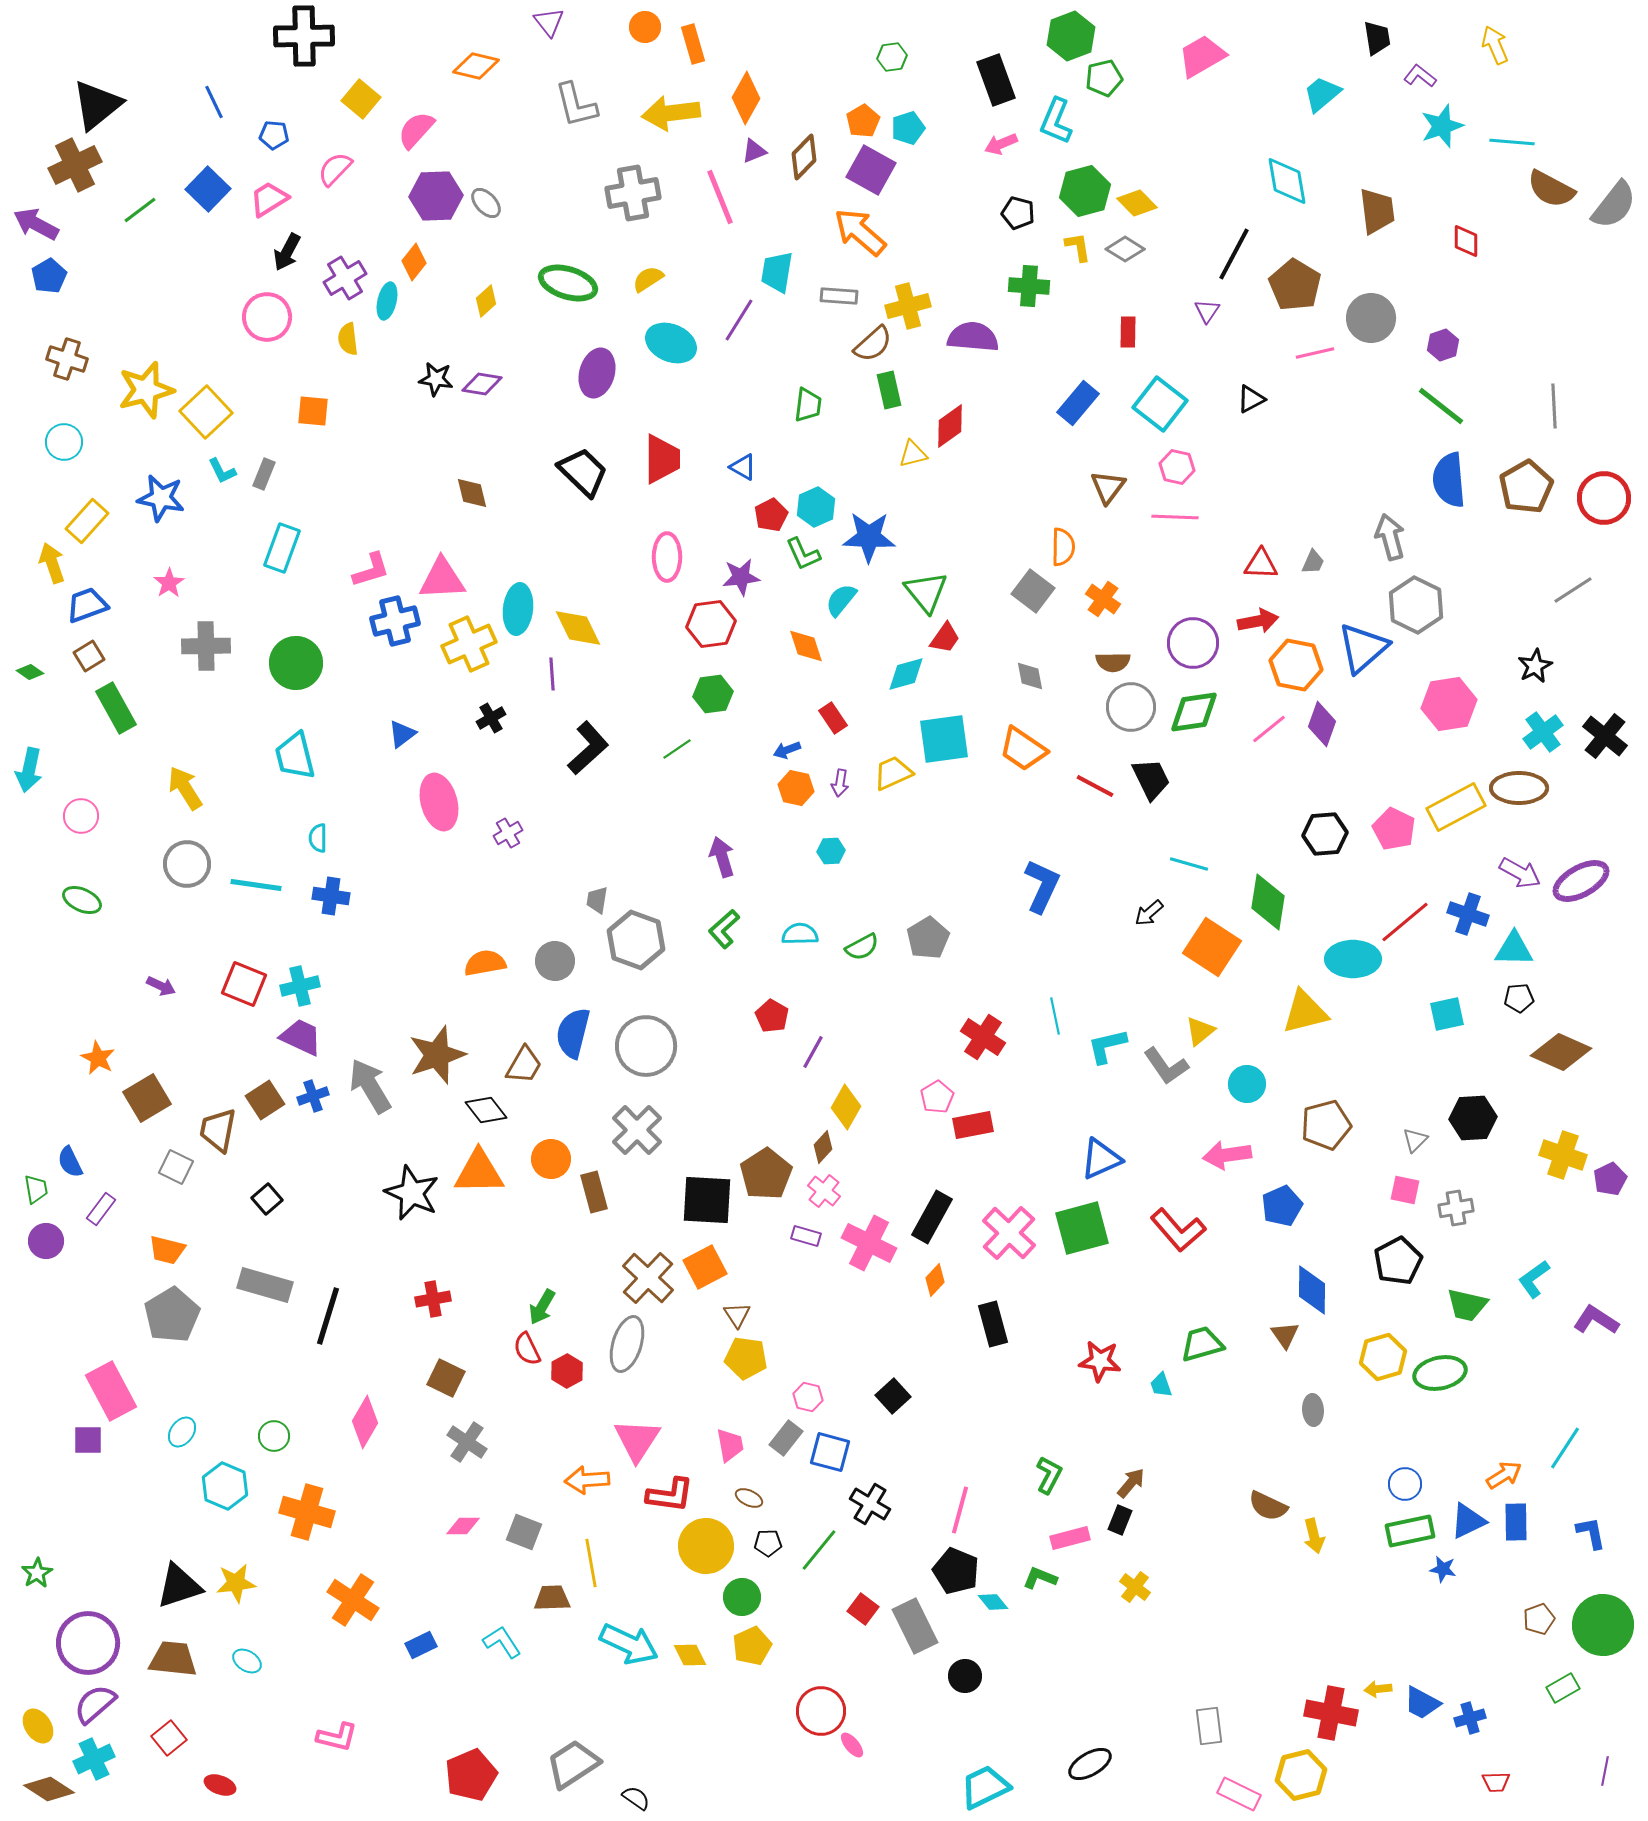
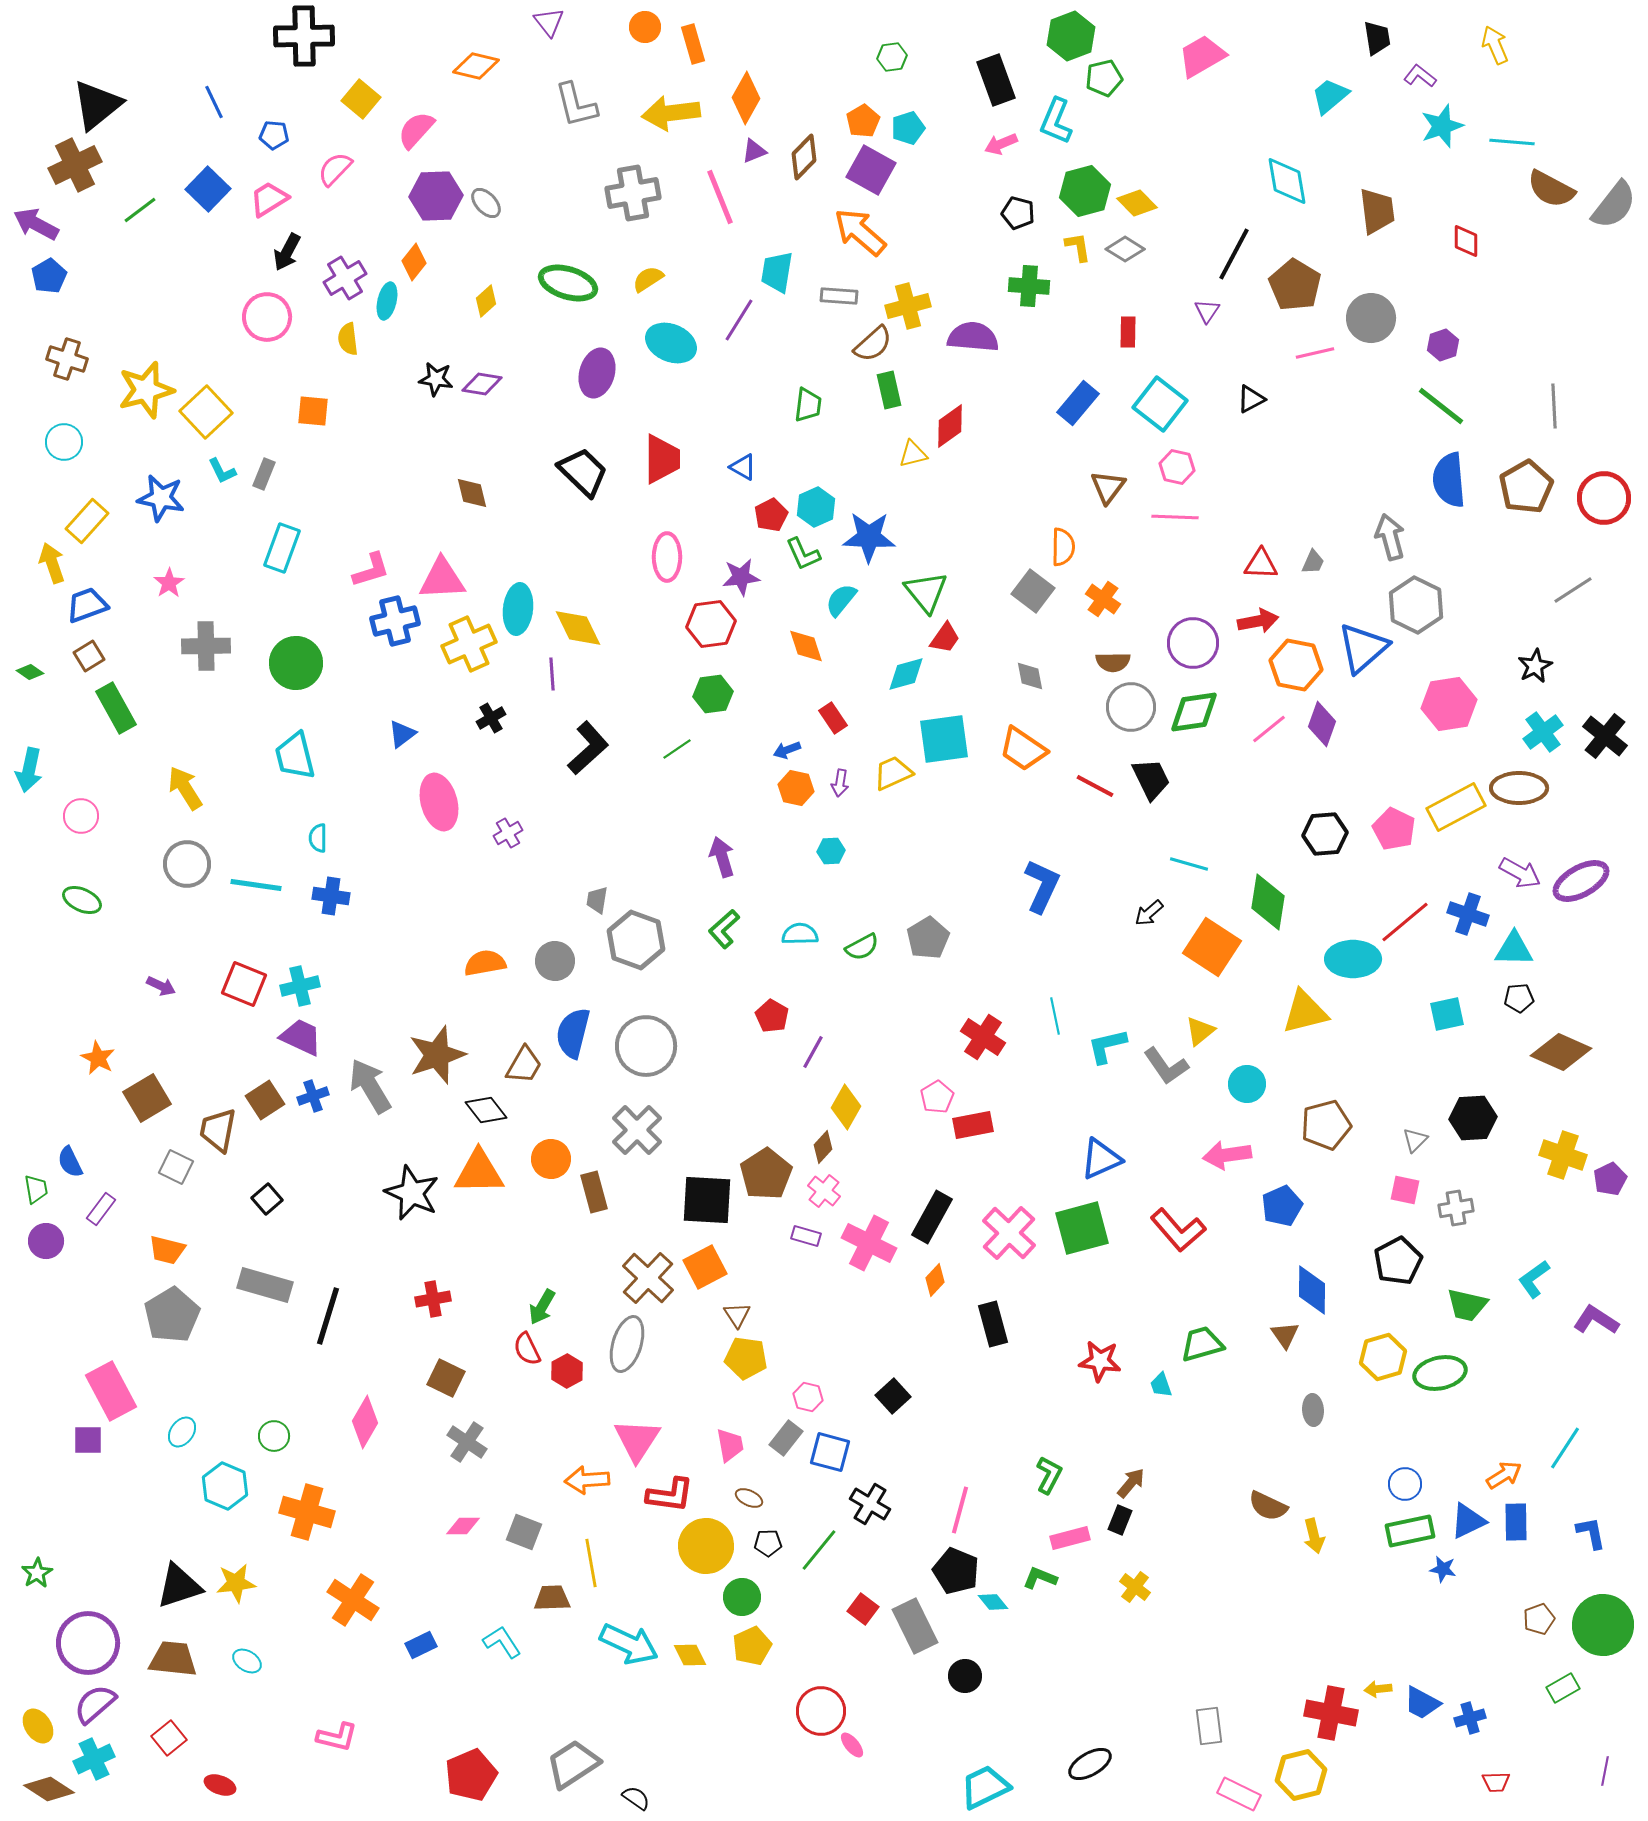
cyan trapezoid at (1322, 94): moved 8 px right, 2 px down
